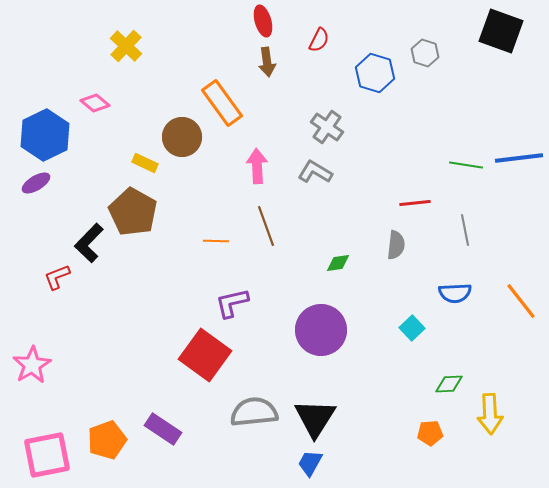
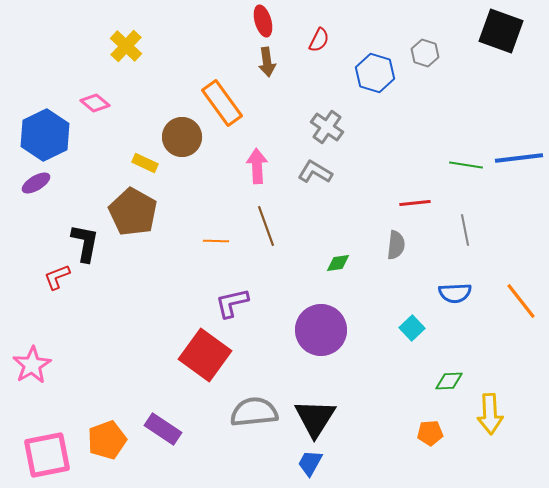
black L-shape at (89, 243): moved 4 px left; rotated 147 degrees clockwise
green diamond at (449, 384): moved 3 px up
